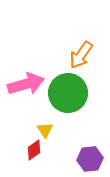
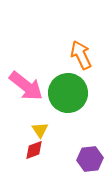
orange arrow: rotated 120 degrees clockwise
pink arrow: moved 2 px down; rotated 54 degrees clockwise
yellow triangle: moved 5 px left
red diamond: rotated 15 degrees clockwise
